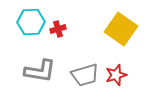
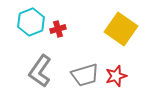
cyan hexagon: rotated 20 degrees counterclockwise
gray L-shape: rotated 116 degrees clockwise
red star: moved 1 px down
